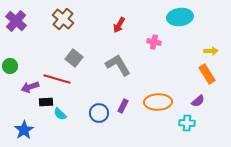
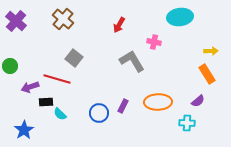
gray L-shape: moved 14 px right, 4 px up
